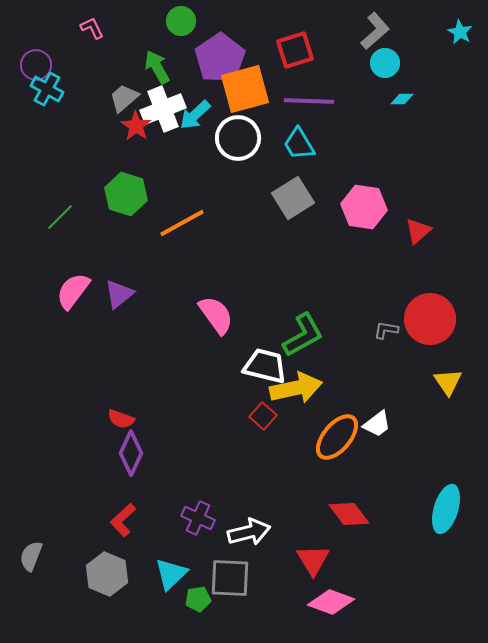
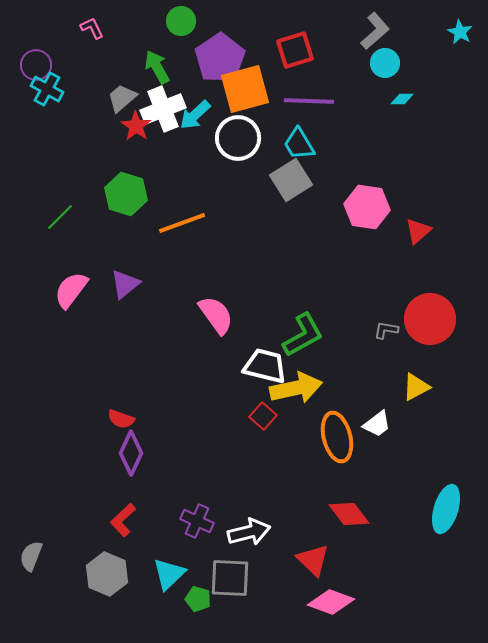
gray trapezoid at (124, 98): moved 2 px left
gray square at (293, 198): moved 2 px left, 18 px up
pink hexagon at (364, 207): moved 3 px right
orange line at (182, 223): rotated 9 degrees clockwise
pink semicircle at (73, 291): moved 2 px left, 1 px up
purple triangle at (119, 294): moved 6 px right, 10 px up
yellow triangle at (448, 382): moved 32 px left, 5 px down; rotated 36 degrees clockwise
orange ellipse at (337, 437): rotated 54 degrees counterclockwise
purple cross at (198, 518): moved 1 px left, 3 px down
red triangle at (313, 560): rotated 15 degrees counterclockwise
cyan triangle at (171, 574): moved 2 px left
green pentagon at (198, 599): rotated 25 degrees clockwise
